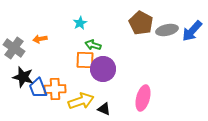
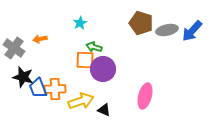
brown pentagon: rotated 10 degrees counterclockwise
green arrow: moved 1 px right, 2 px down
pink ellipse: moved 2 px right, 2 px up
black triangle: moved 1 px down
